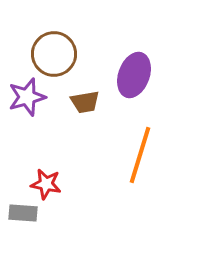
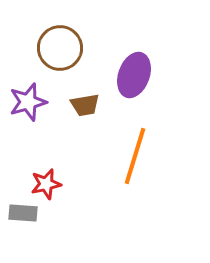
brown circle: moved 6 px right, 6 px up
purple star: moved 1 px right, 5 px down
brown trapezoid: moved 3 px down
orange line: moved 5 px left, 1 px down
red star: rotated 24 degrees counterclockwise
